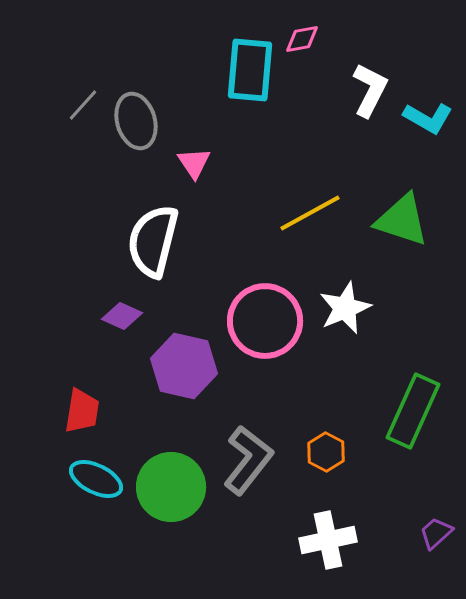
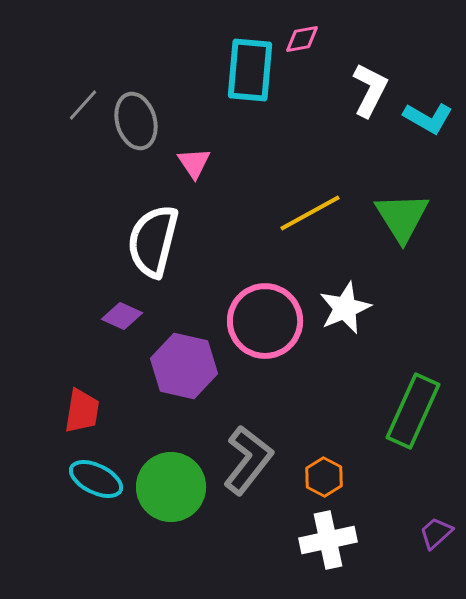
green triangle: moved 3 px up; rotated 40 degrees clockwise
orange hexagon: moved 2 px left, 25 px down
